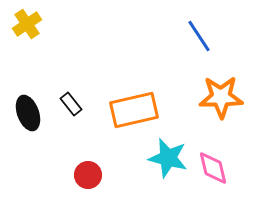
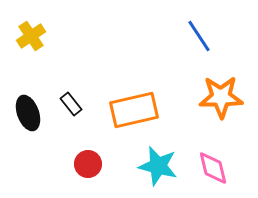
yellow cross: moved 4 px right, 12 px down
cyan star: moved 10 px left, 8 px down
red circle: moved 11 px up
